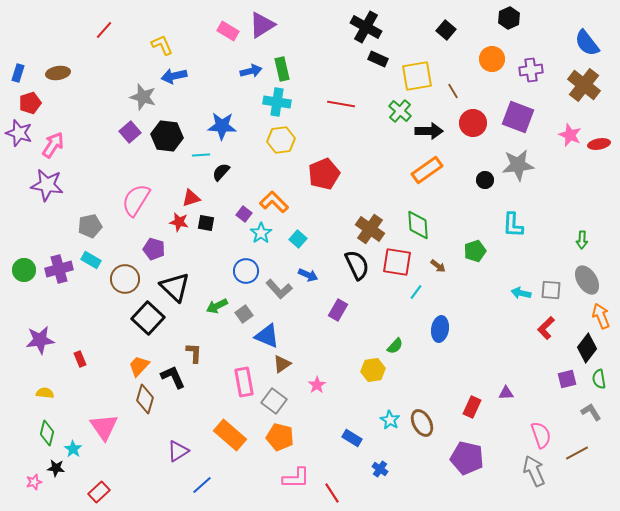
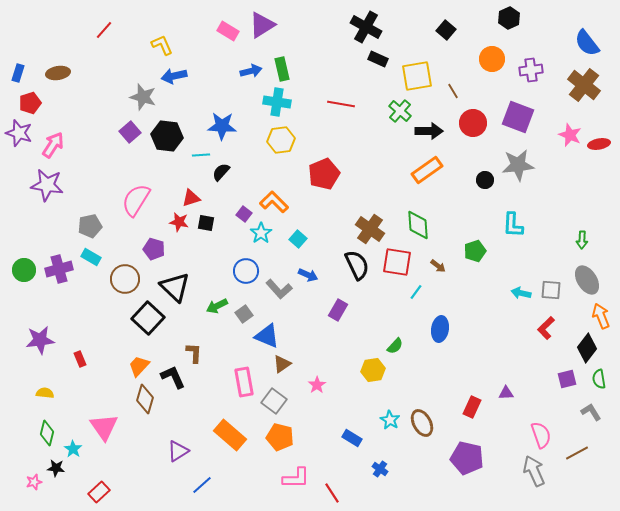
cyan rectangle at (91, 260): moved 3 px up
